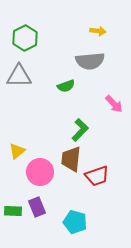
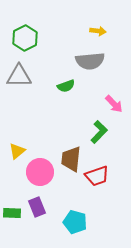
green L-shape: moved 19 px right, 2 px down
green rectangle: moved 1 px left, 2 px down
